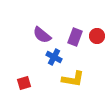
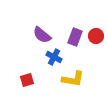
red circle: moved 1 px left
red square: moved 3 px right, 3 px up
